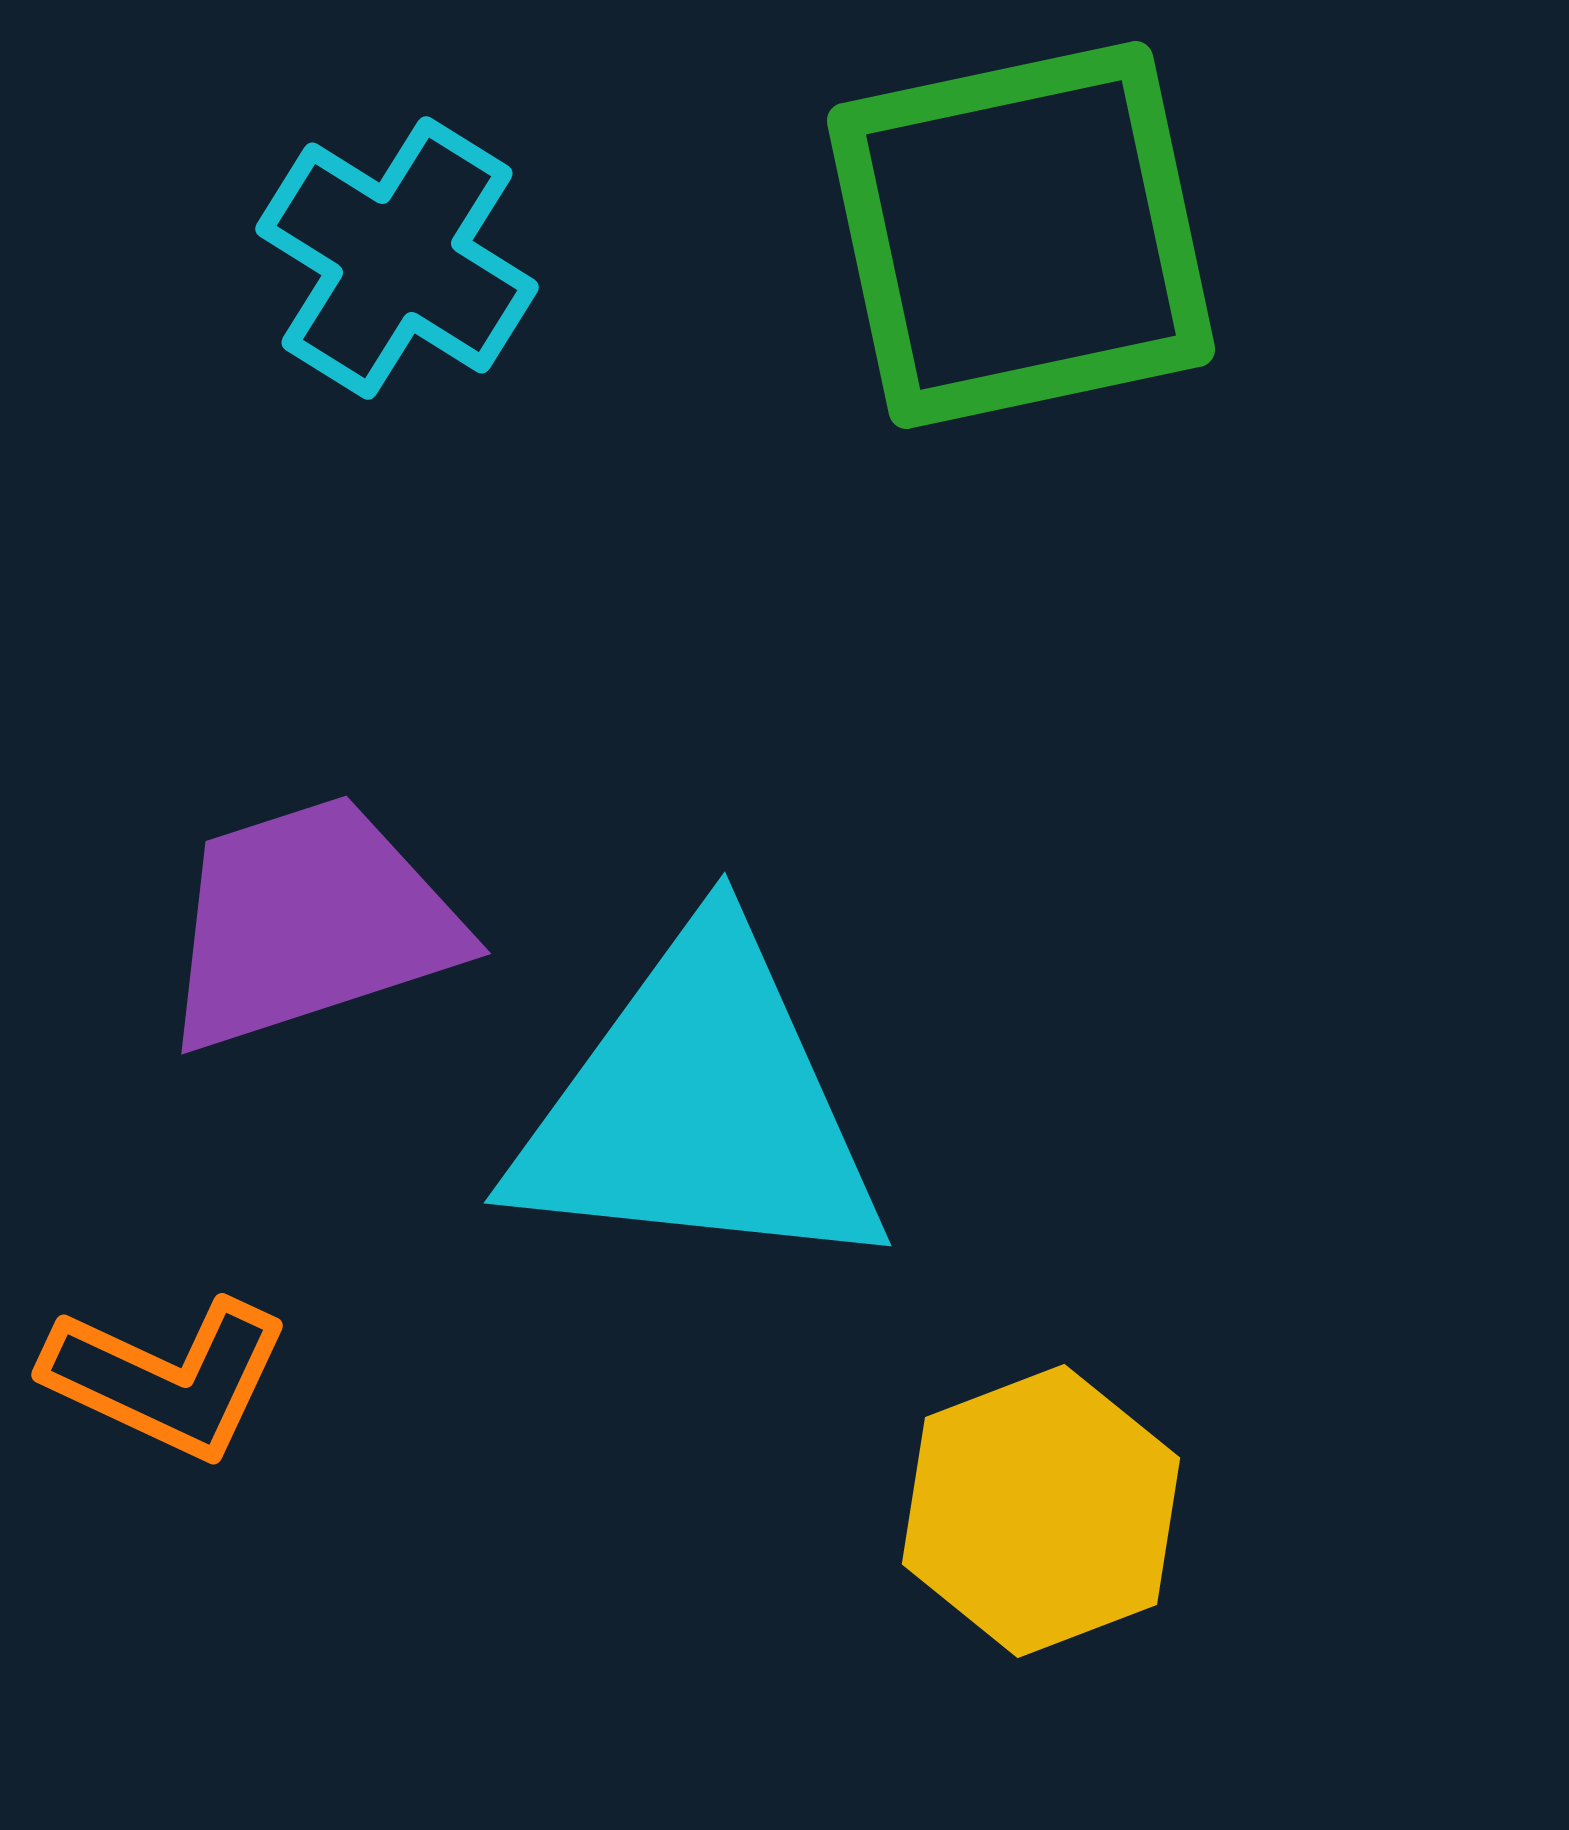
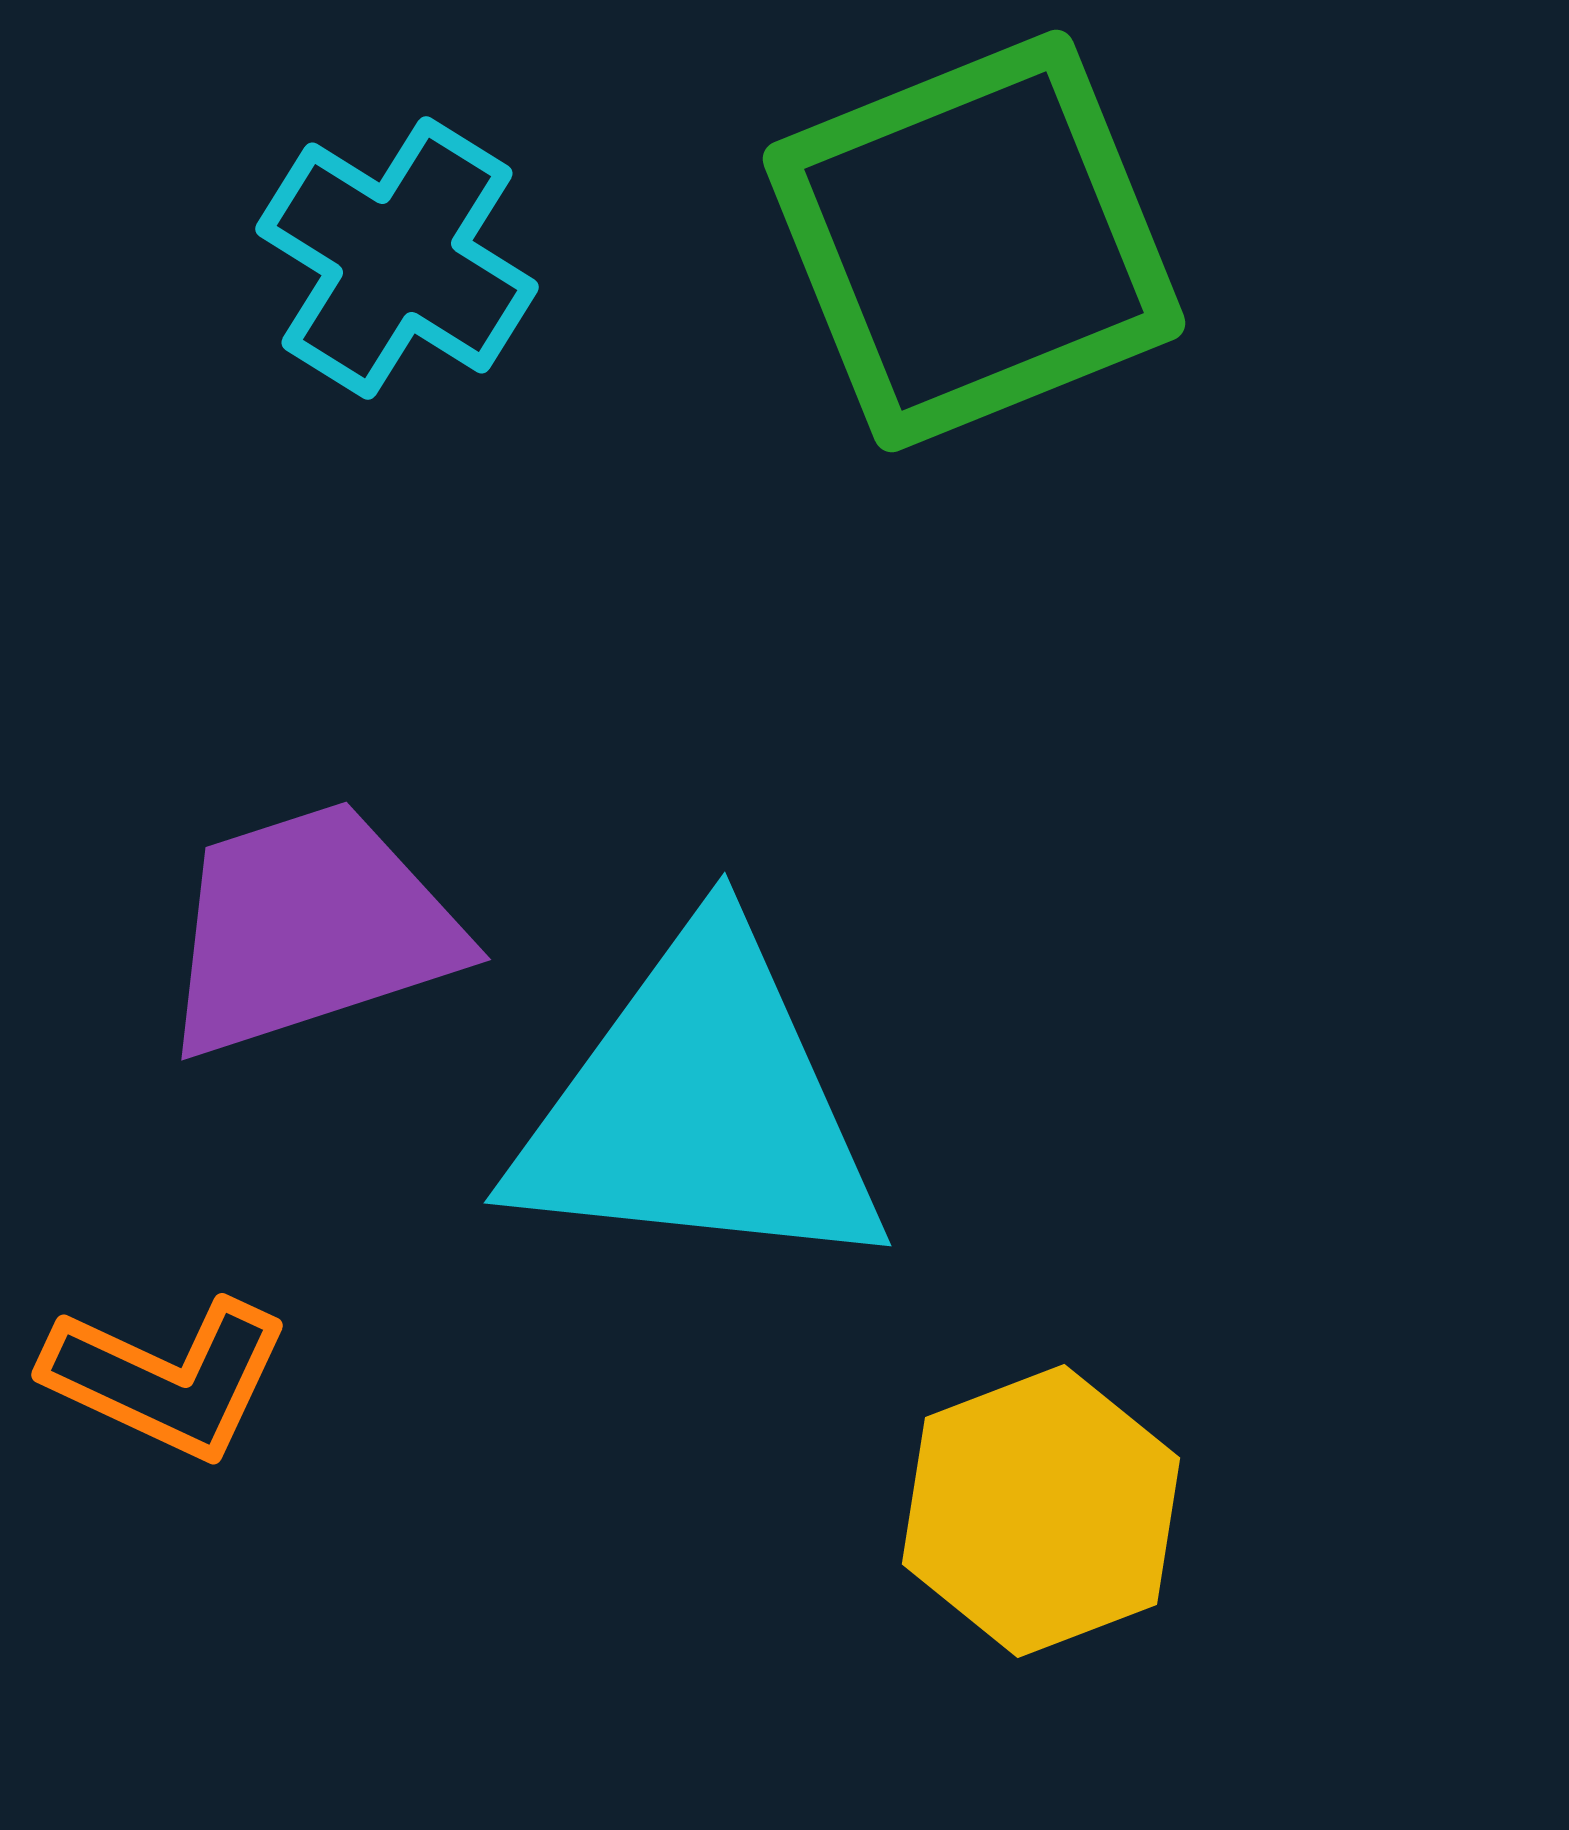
green square: moved 47 px left, 6 px down; rotated 10 degrees counterclockwise
purple trapezoid: moved 6 px down
